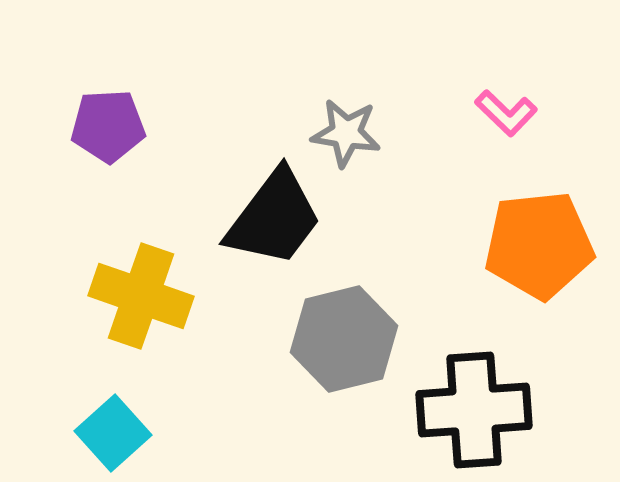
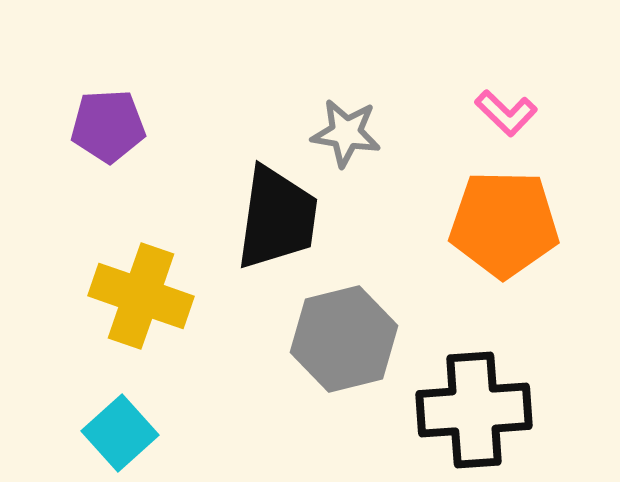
black trapezoid: moved 3 px right; rotated 29 degrees counterclockwise
orange pentagon: moved 35 px left, 21 px up; rotated 7 degrees clockwise
cyan square: moved 7 px right
